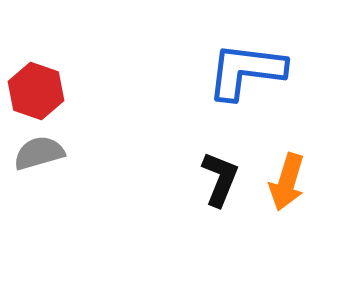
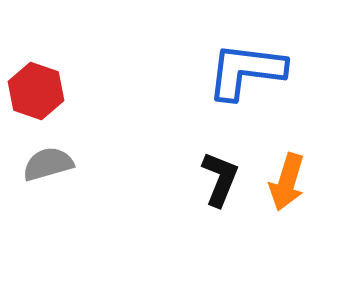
gray semicircle: moved 9 px right, 11 px down
